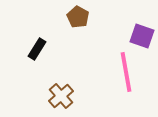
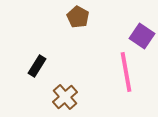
purple square: rotated 15 degrees clockwise
black rectangle: moved 17 px down
brown cross: moved 4 px right, 1 px down
